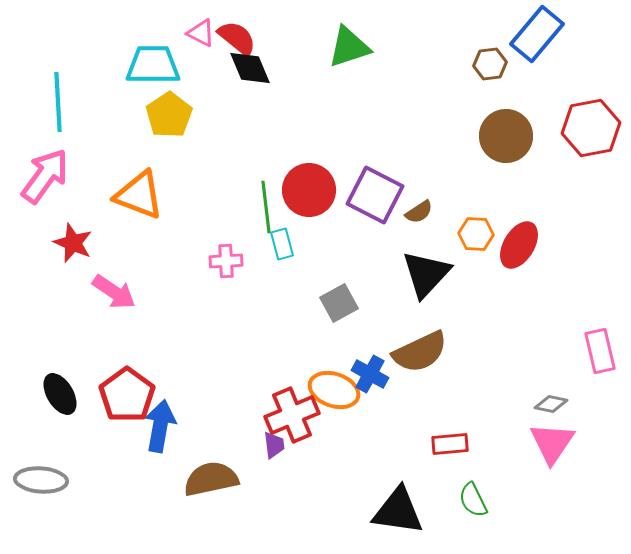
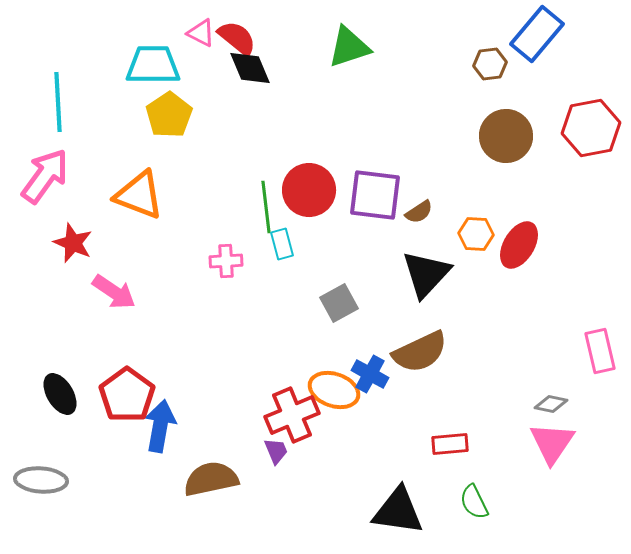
purple square at (375, 195): rotated 20 degrees counterclockwise
purple trapezoid at (274, 445): moved 2 px right, 6 px down; rotated 16 degrees counterclockwise
green semicircle at (473, 500): moved 1 px right, 2 px down
